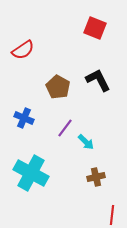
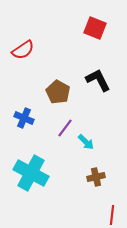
brown pentagon: moved 5 px down
